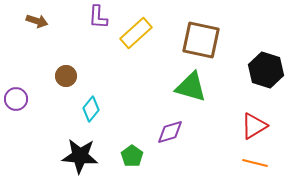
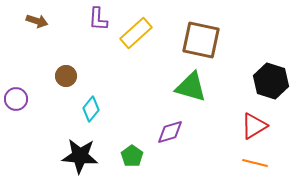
purple L-shape: moved 2 px down
black hexagon: moved 5 px right, 11 px down
